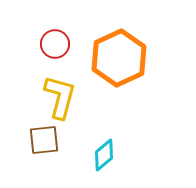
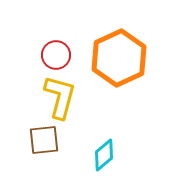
red circle: moved 1 px right, 11 px down
